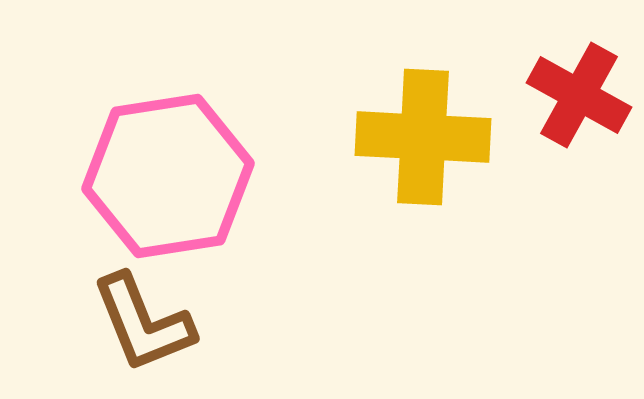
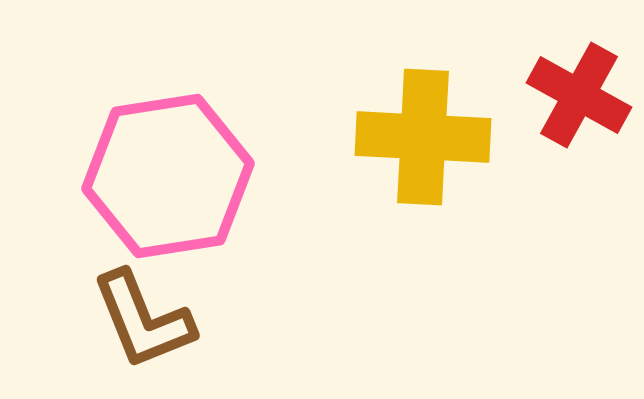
brown L-shape: moved 3 px up
